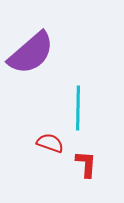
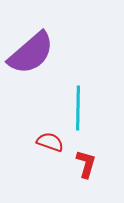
red semicircle: moved 1 px up
red L-shape: rotated 12 degrees clockwise
